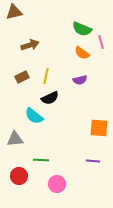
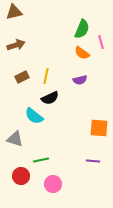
green semicircle: rotated 90 degrees counterclockwise
brown arrow: moved 14 px left
gray triangle: rotated 24 degrees clockwise
green line: rotated 14 degrees counterclockwise
red circle: moved 2 px right
pink circle: moved 4 px left
